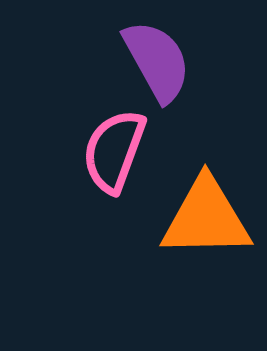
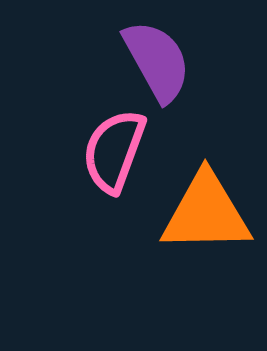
orange triangle: moved 5 px up
